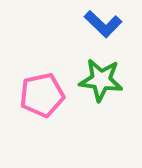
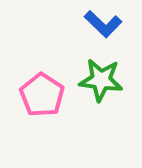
pink pentagon: rotated 27 degrees counterclockwise
